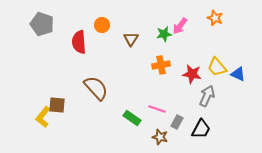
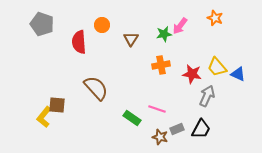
yellow L-shape: moved 1 px right
gray rectangle: moved 7 px down; rotated 40 degrees clockwise
